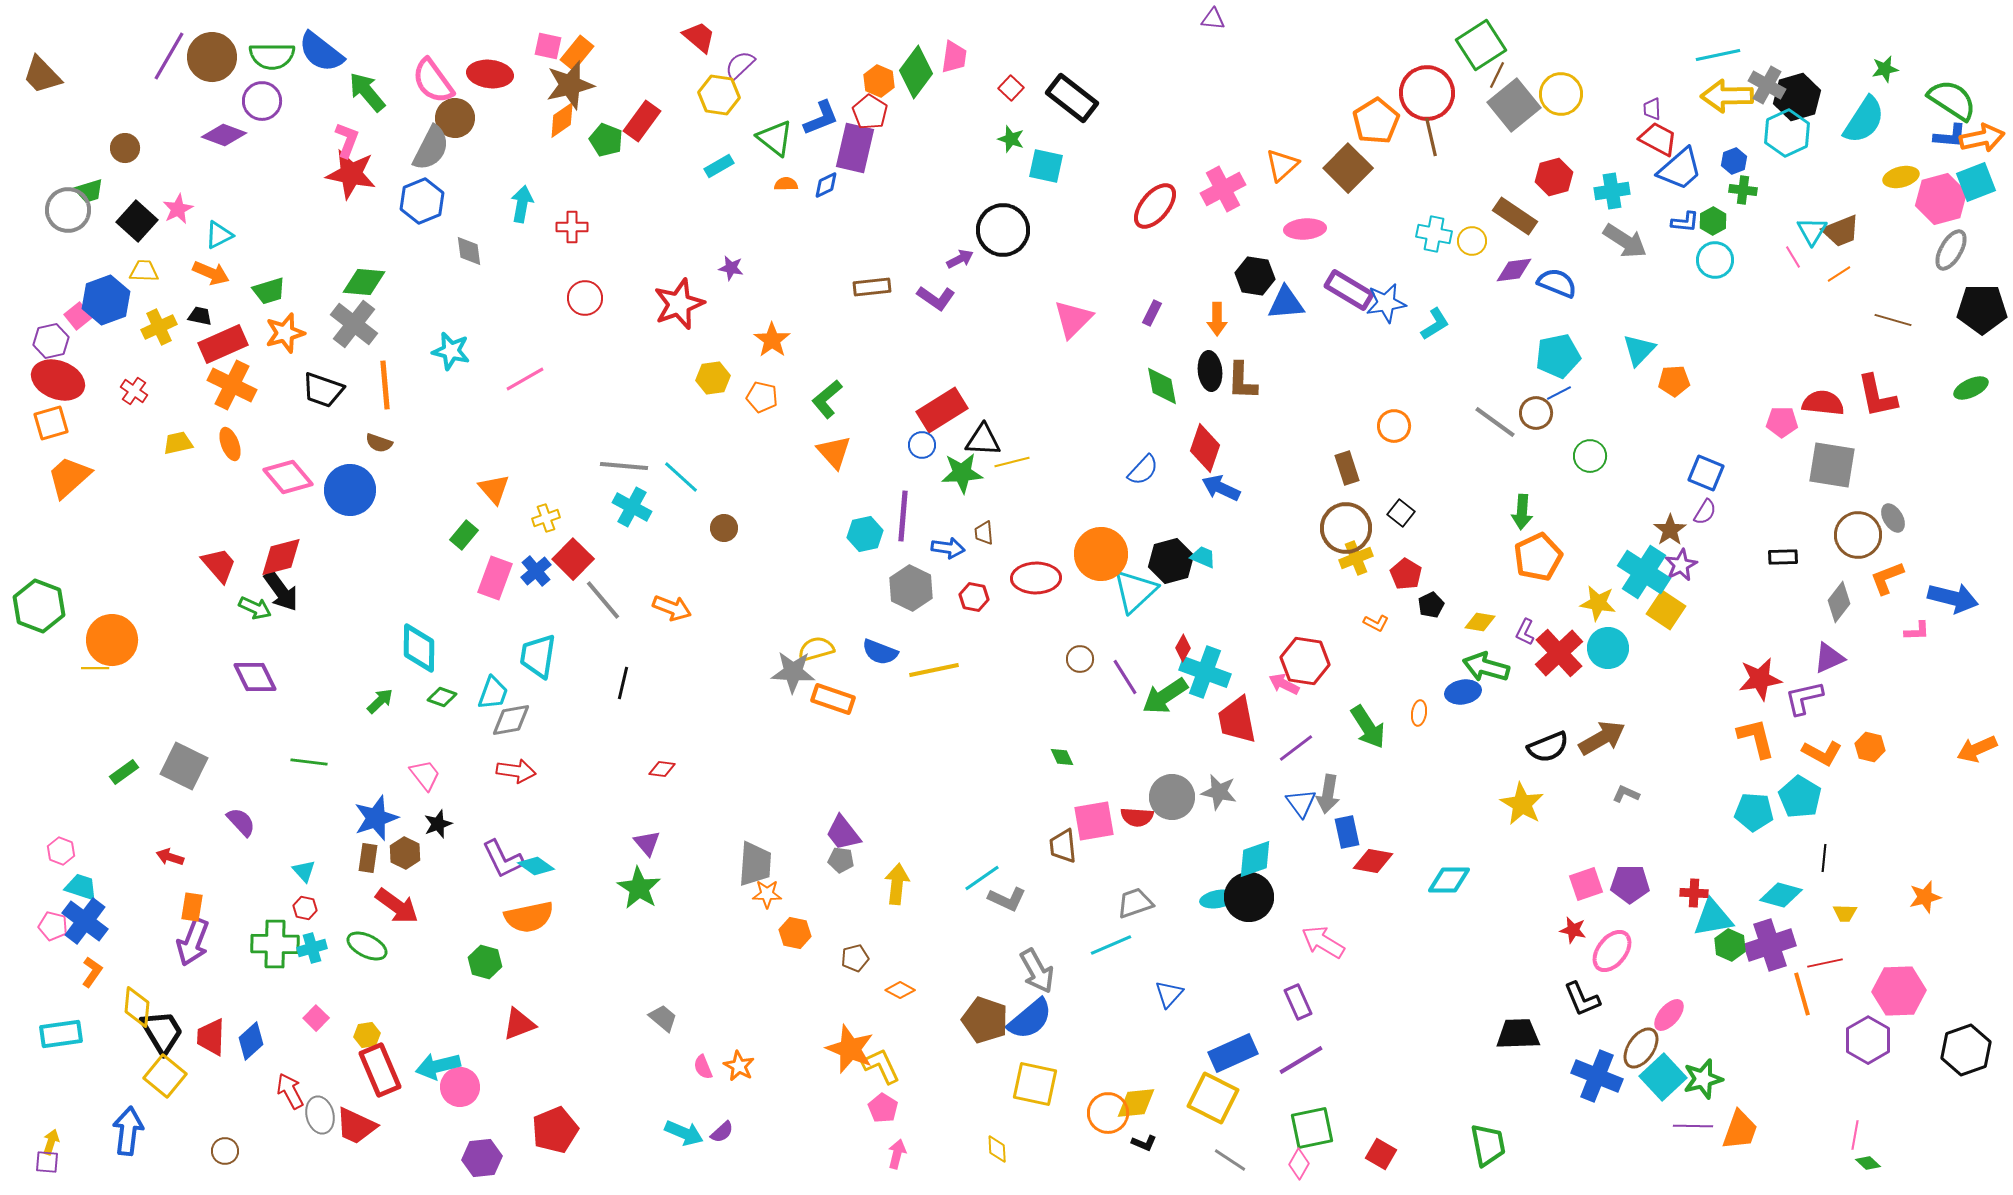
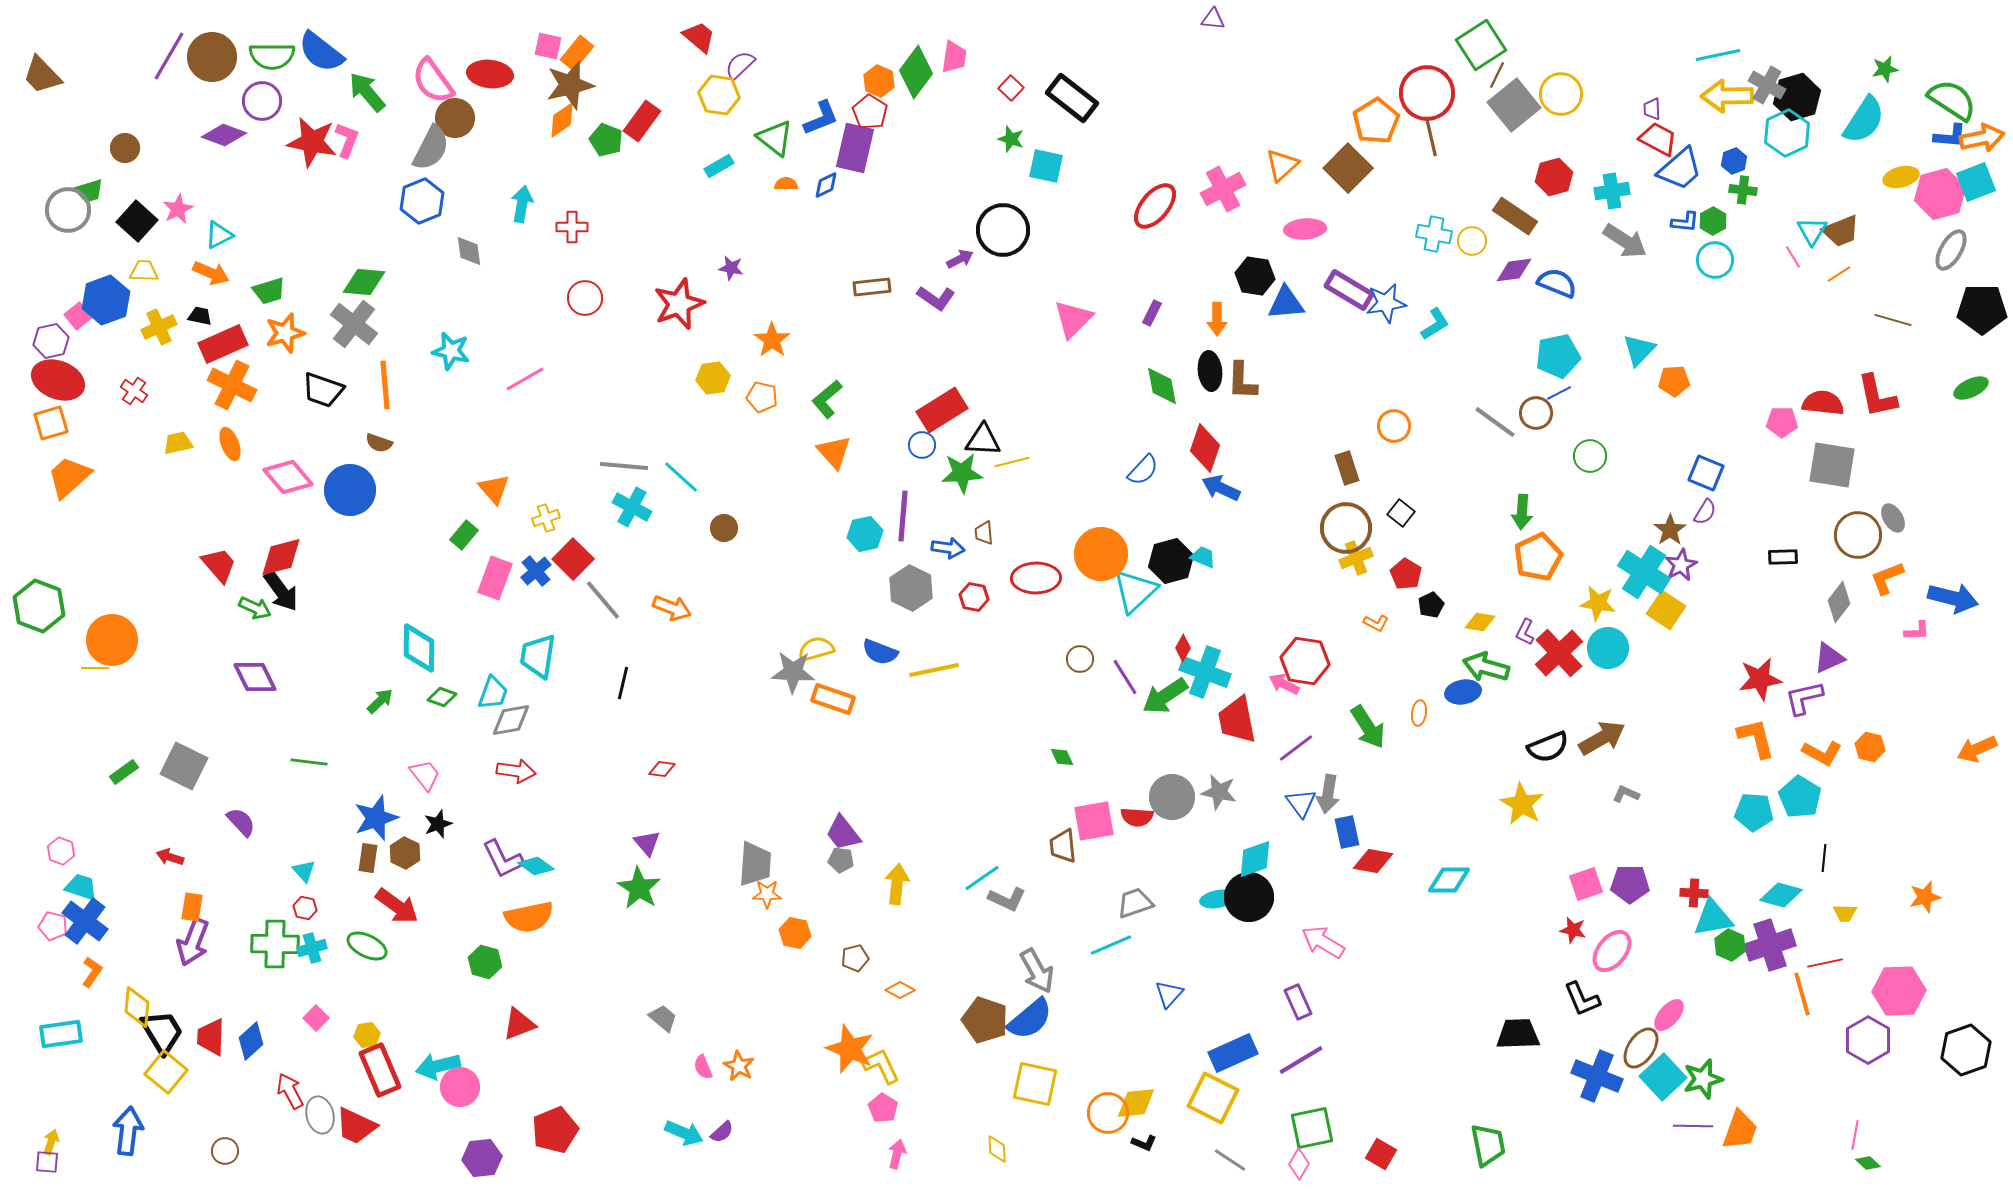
red star at (351, 174): moved 39 px left, 32 px up
pink hexagon at (1941, 199): moved 1 px left, 5 px up
yellow square at (165, 1076): moved 1 px right, 4 px up
